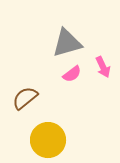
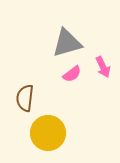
brown semicircle: rotated 44 degrees counterclockwise
yellow circle: moved 7 px up
